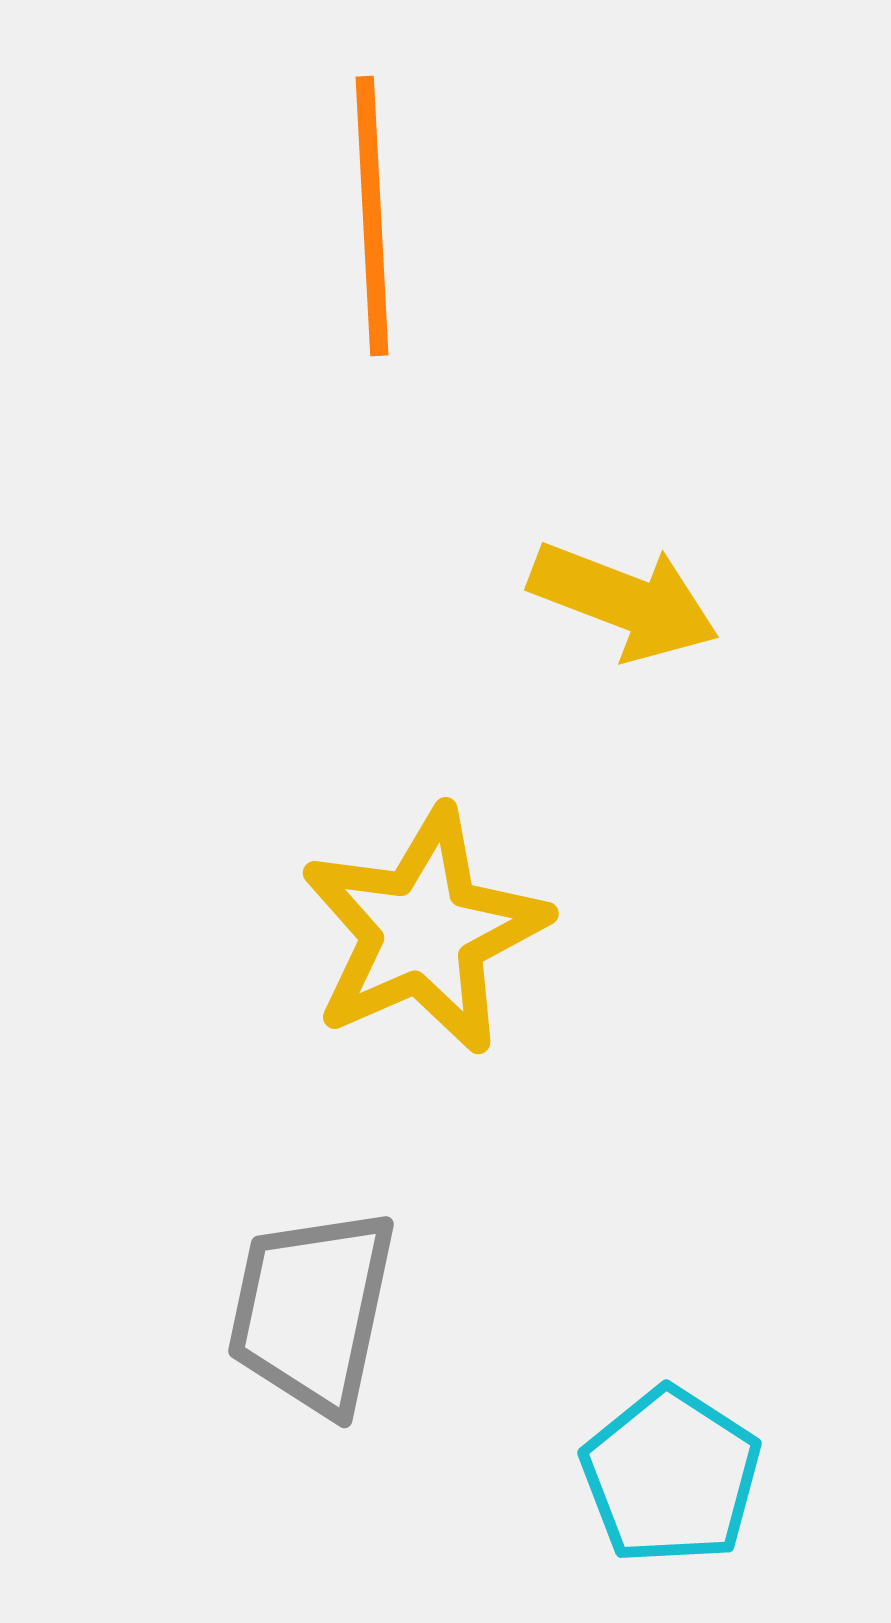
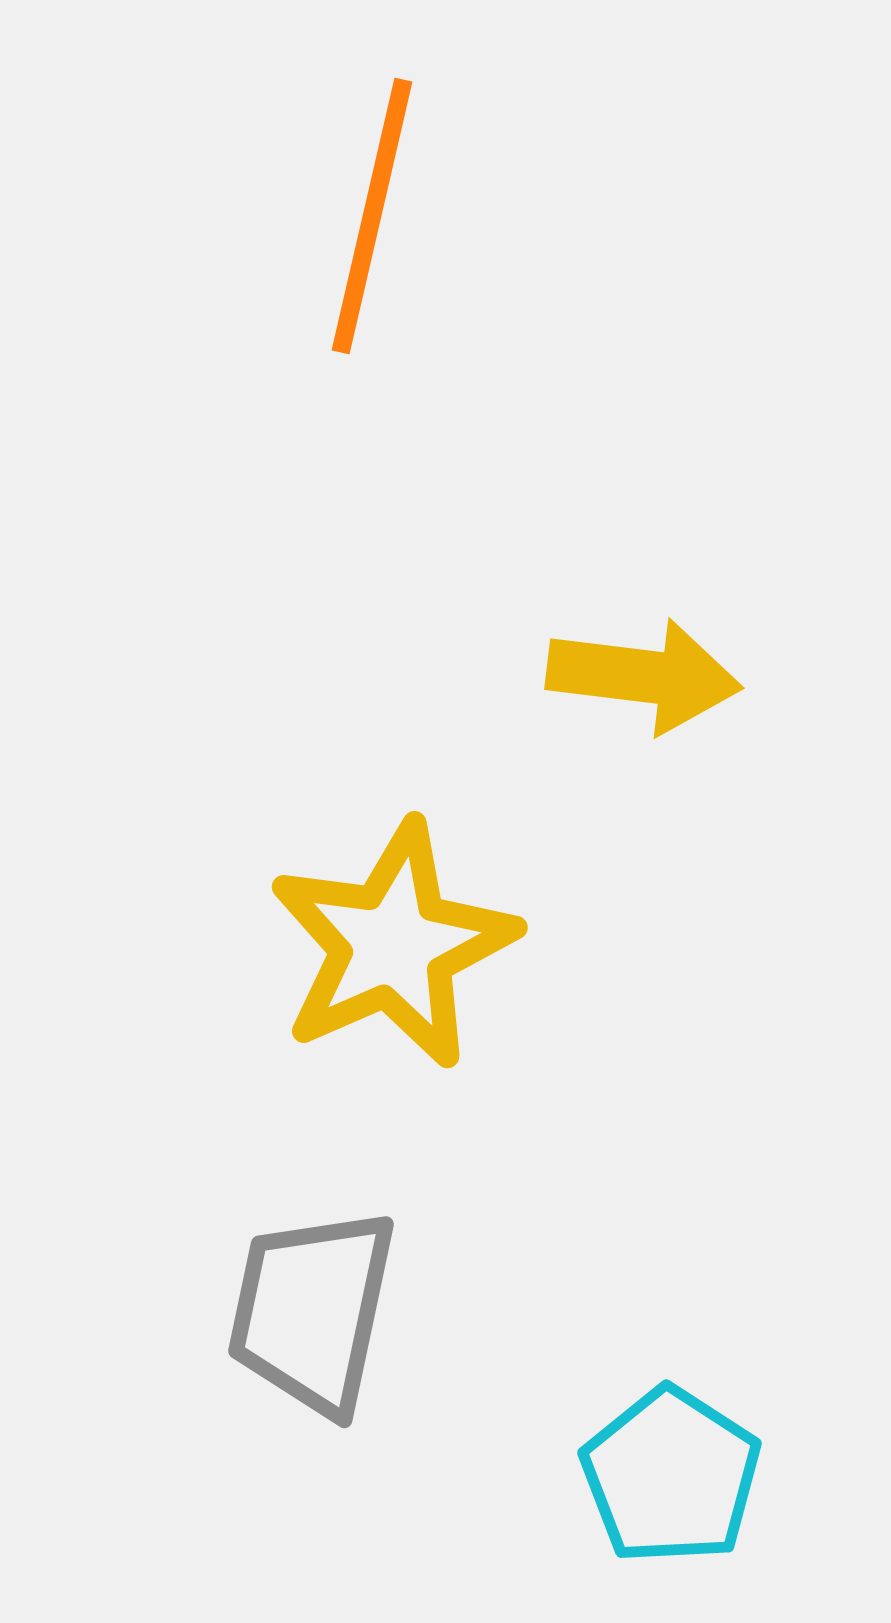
orange line: rotated 16 degrees clockwise
yellow arrow: moved 20 px right, 75 px down; rotated 14 degrees counterclockwise
yellow star: moved 31 px left, 14 px down
